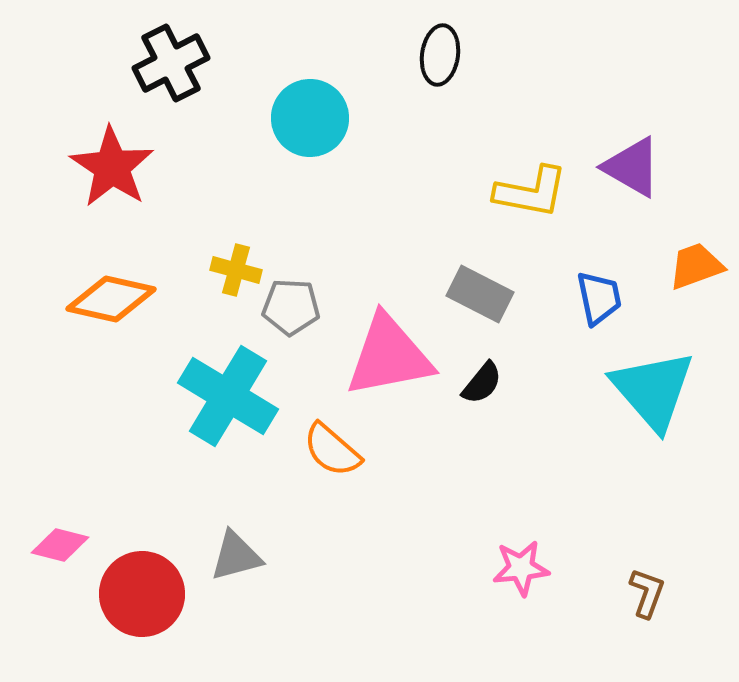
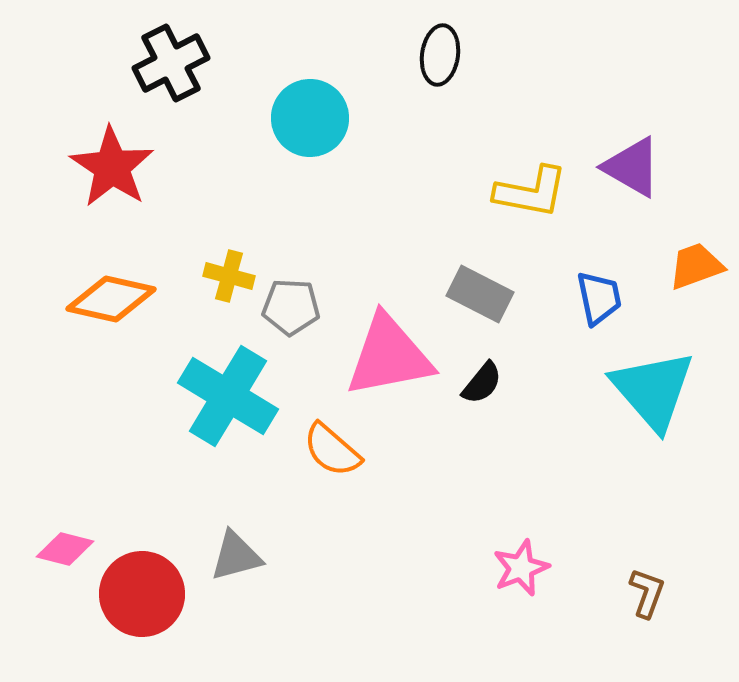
yellow cross: moved 7 px left, 6 px down
pink diamond: moved 5 px right, 4 px down
pink star: rotated 16 degrees counterclockwise
